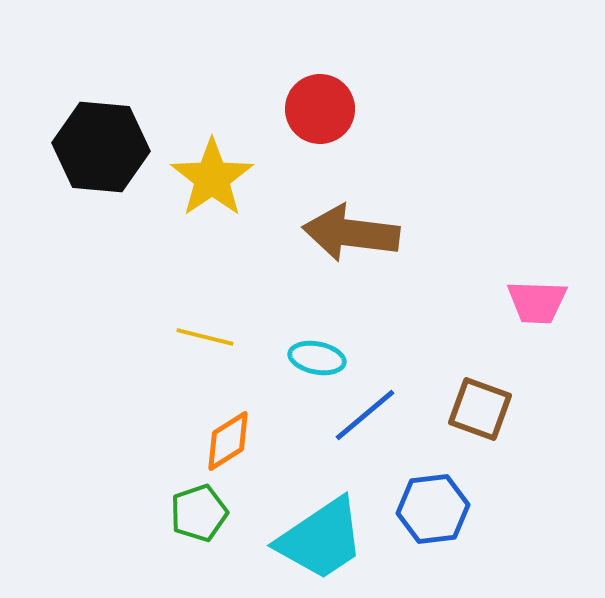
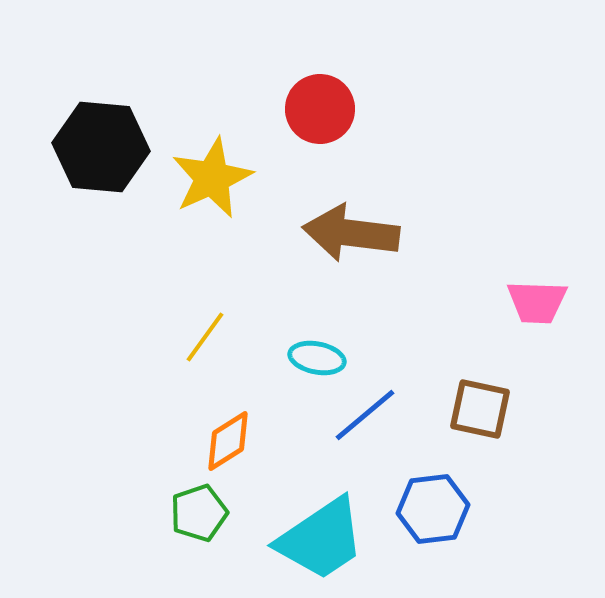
yellow star: rotated 10 degrees clockwise
yellow line: rotated 68 degrees counterclockwise
brown square: rotated 8 degrees counterclockwise
